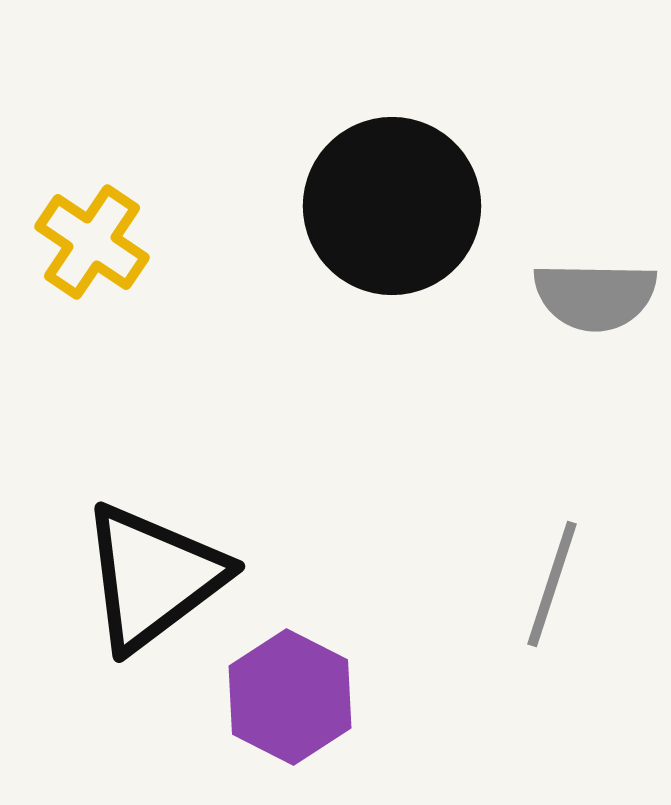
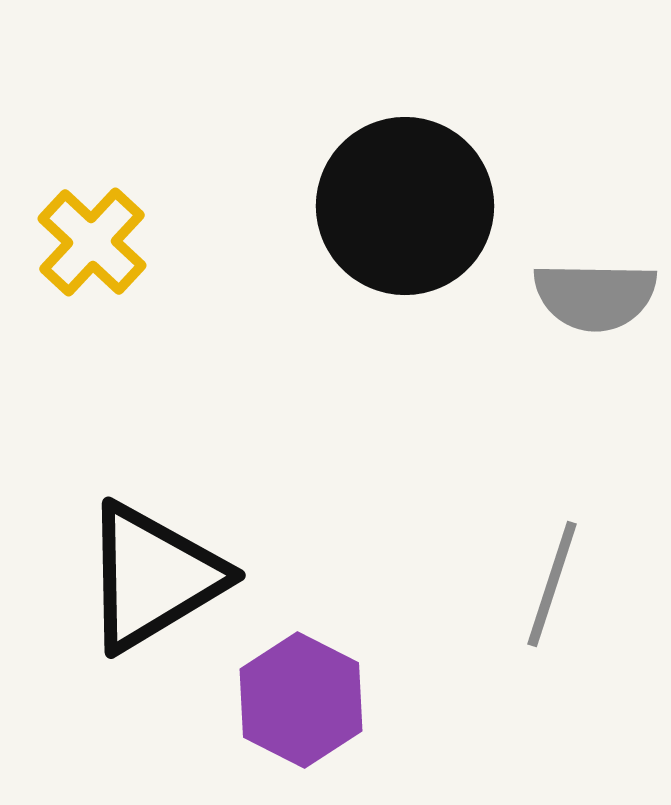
black circle: moved 13 px right
yellow cross: rotated 9 degrees clockwise
black triangle: rotated 6 degrees clockwise
purple hexagon: moved 11 px right, 3 px down
